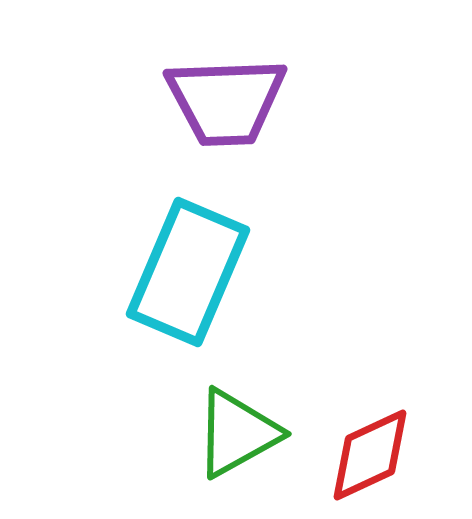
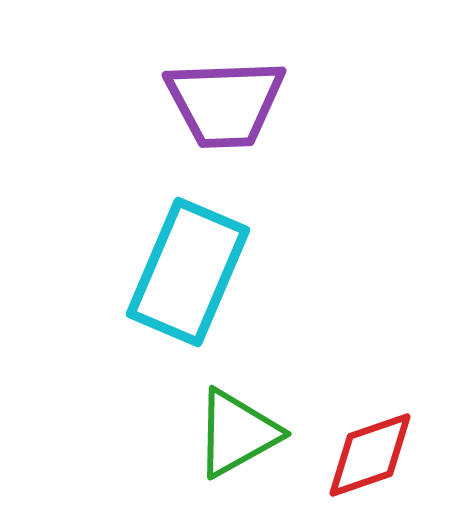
purple trapezoid: moved 1 px left, 2 px down
red diamond: rotated 6 degrees clockwise
